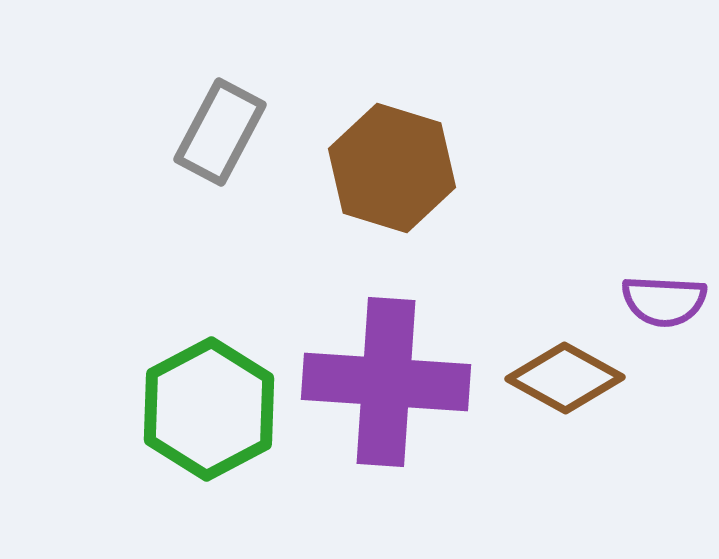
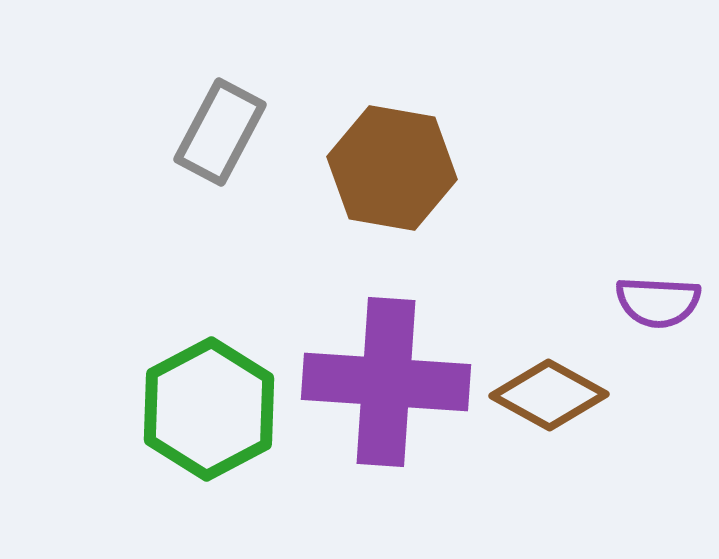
brown hexagon: rotated 7 degrees counterclockwise
purple semicircle: moved 6 px left, 1 px down
brown diamond: moved 16 px left, 17 px down
